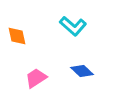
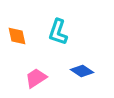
cyan L-shape: moved 15 px left, 6 px down; rotated 68 degrees clockwise
blue diamond: rotated 10 degrees counterclockwise
